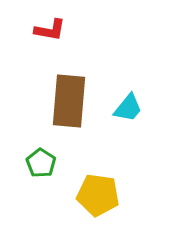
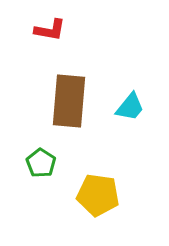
cyan trapezoid: moved 2 px right, 1 px up
